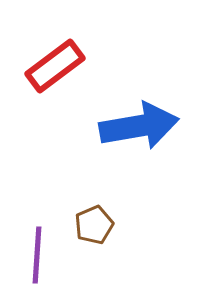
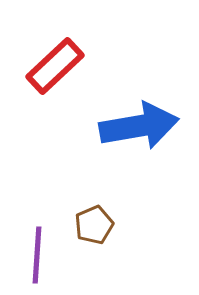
red rectangle: rotated 6 degrees counterclockwise
